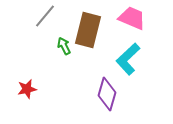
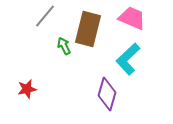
brown rectangle: moved 1 px up
